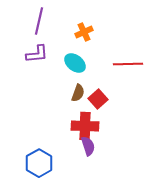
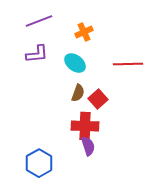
purple line: rotated 56 degrees clockwise
